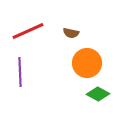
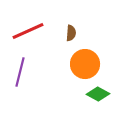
brown semicircle: rotated 98 degrees counterclockwise
orange circle: moved 2 px left, 1 px down
purple line: rotated 16 degrees clockwise
